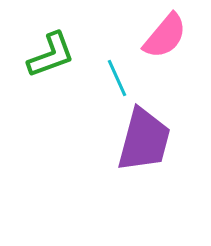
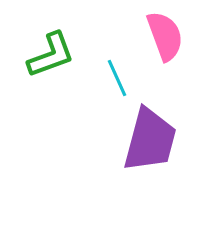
pink semicircle: rotated 60 degrees counterclockwise
purple trapezoid: moved 6 px right
